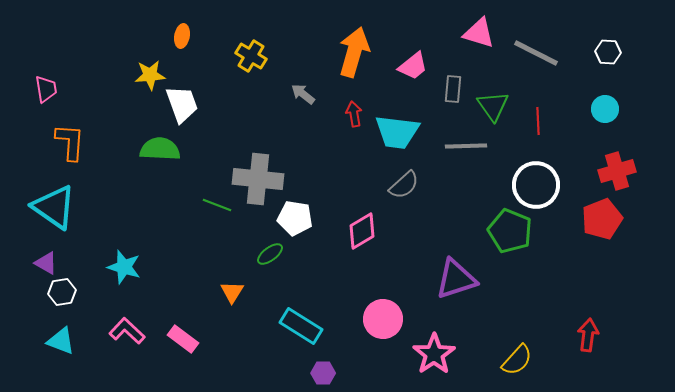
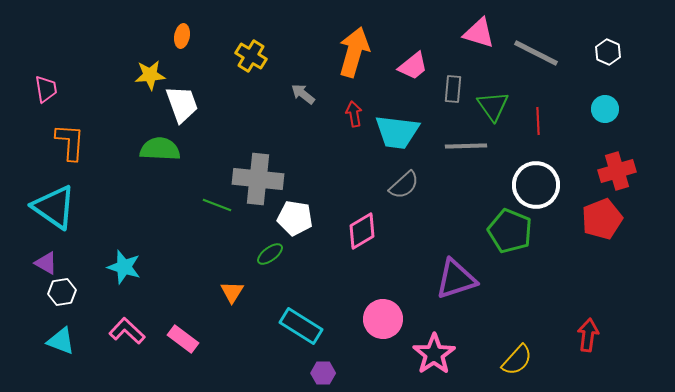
white hexagon at (608, 52): rotated 20 degrees clockwise
